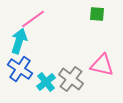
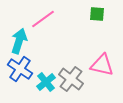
pink line: moved 10 px right
